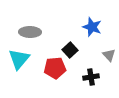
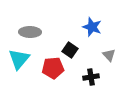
black square: rotated 14 degrees counterclockwise
red pentagon: moved 2 px left
